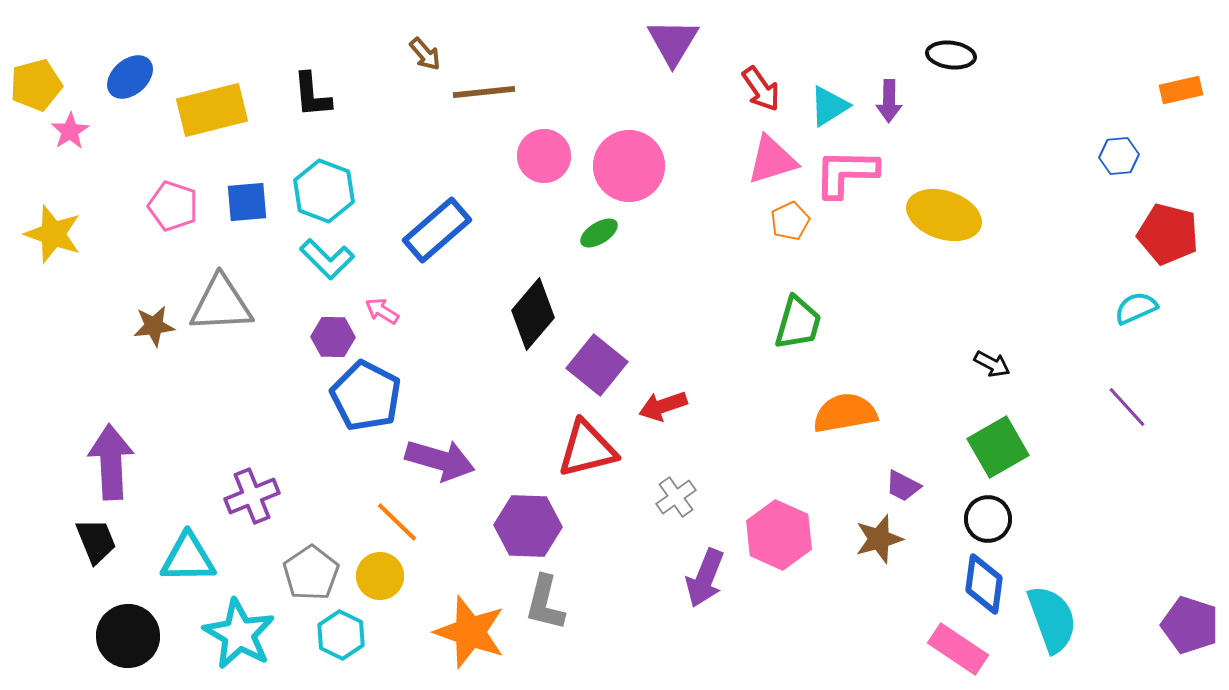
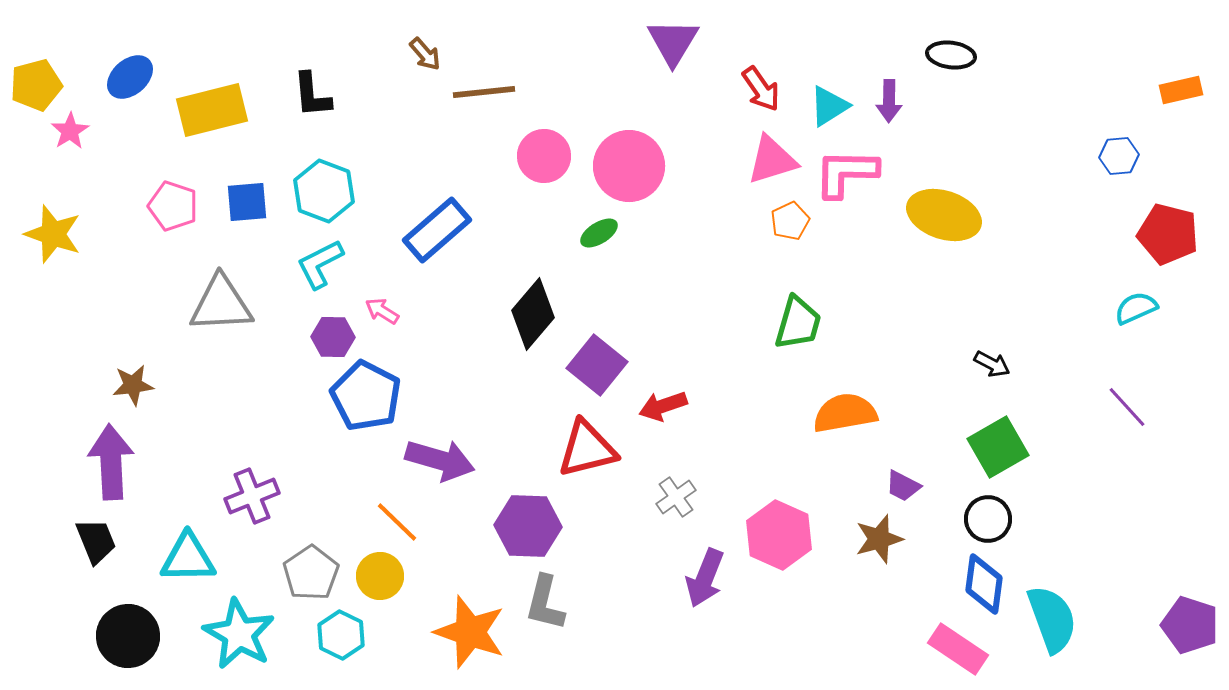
cyan L-shape at (327, 259): moved 7 px left, 5 px down; rotated 108 degrees clockwise
brown star at (154, 326): moved 21 px left, 59 px down
